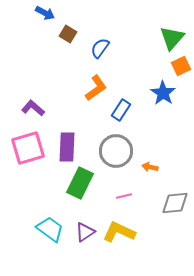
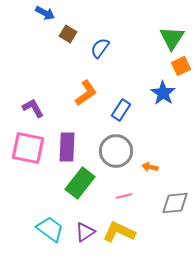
green triangle: rotated 8 degrees counterclockwise
orange L-shape: moved 10 px left, 5 px down
purple L-shape: rotated 20 degrees clockwise
pink square: rotated 28 degrees clockwise
green rectangle: rotated 12 degrees clockwise
